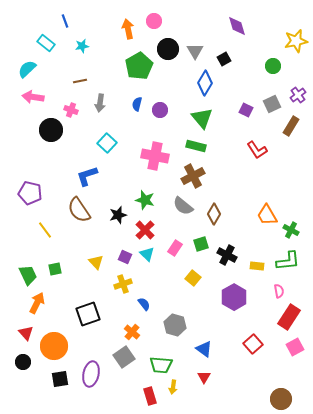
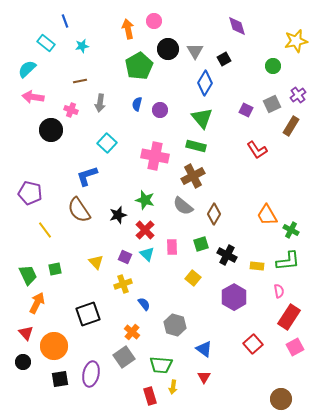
pink rectangle at (175, 248): moved 3 px left, 1 px up; rotated 35 degrees counterclockwise
